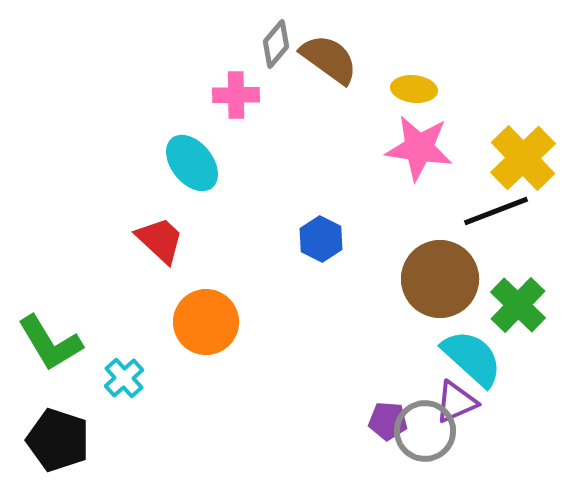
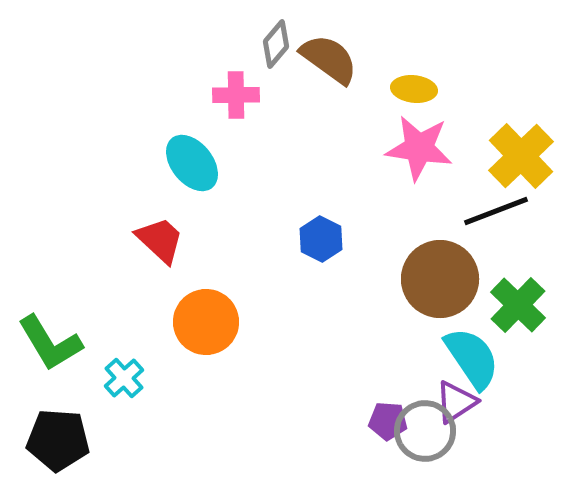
yellow cross: moved 2 px left, 2 px up
cyan semicircle: rotated 14 degrees clockwise
purple triangle: rotated 9 degrees counterclockwise
black pentagon: rotated 14 degrees counterclockwise
